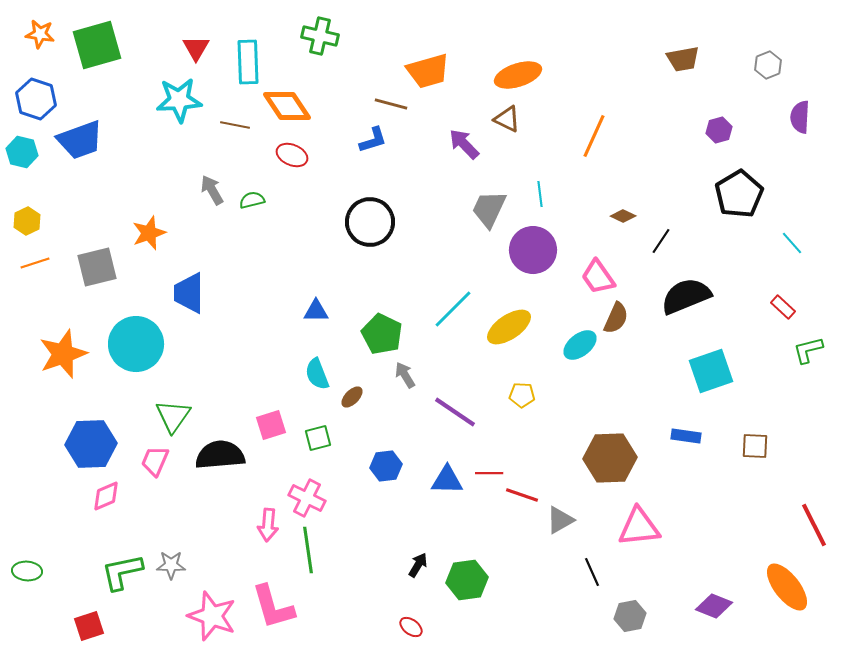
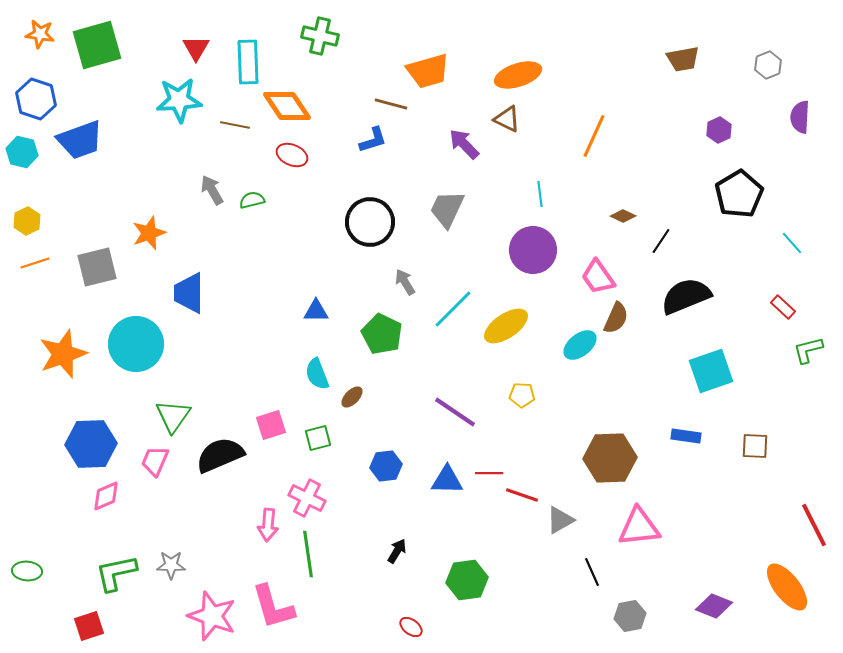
purple hexagon at (719, 130): rotated 10 degrees counterclockwise
gray trapezoid at (489, 209): moved 42 px left
yellow ellipse at (509, 327): moved 3 px left, 1 px up
gray arrow at (405, 375): moved 93 px up
black semicircle at (220, 455): rotated 18 degrees counterclockwise
green line at (308, 550): moved 4 px down
black arrow at (418, 565): moved 21 px left, 14 px up
green L-shape at (122, 572): moved 6 px left, 1 px down
